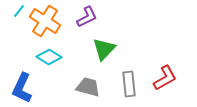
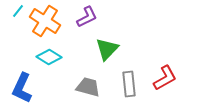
cyan line: moved 1 px left
green triangle: moved 3 px right
